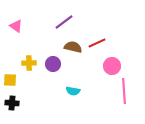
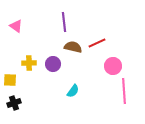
purple line: rotated 60 degrees counterclockwise
pink circle: moved 1 px right
cyan semicircle: rotated 64 degrees counterclockwise
black cross: moved 2 px right; rotated 24 degrees counterclockwise
